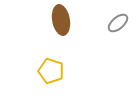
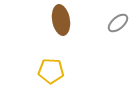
yellow pentagon: rotated 15 degrees counterclockwise
